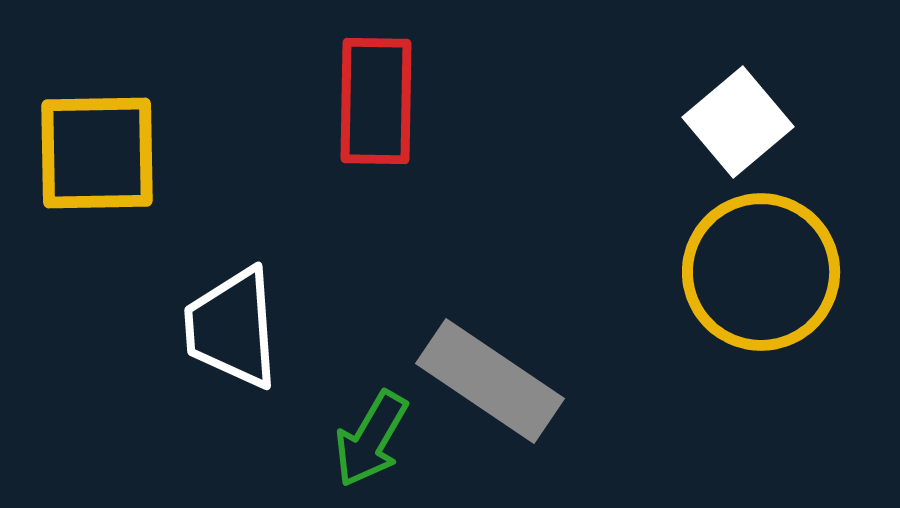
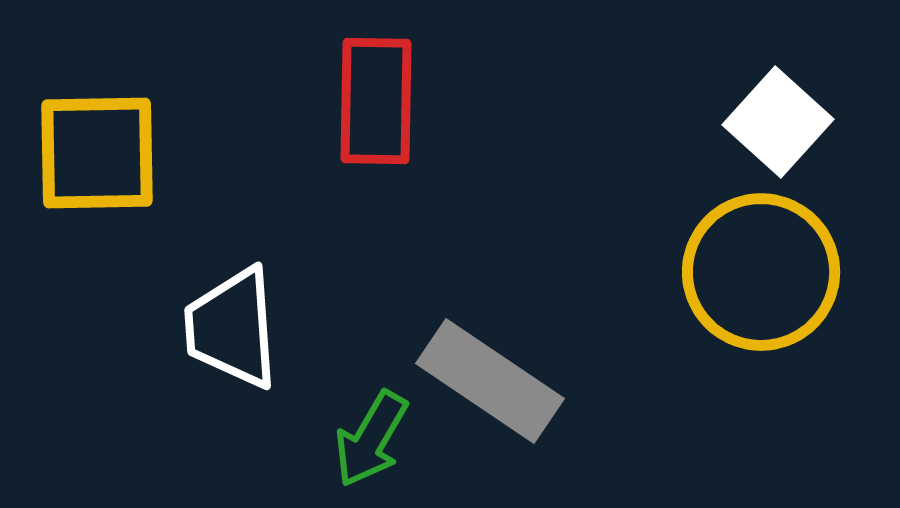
white square: moved 40 px right; rotated 8 degrees counterclockwise
